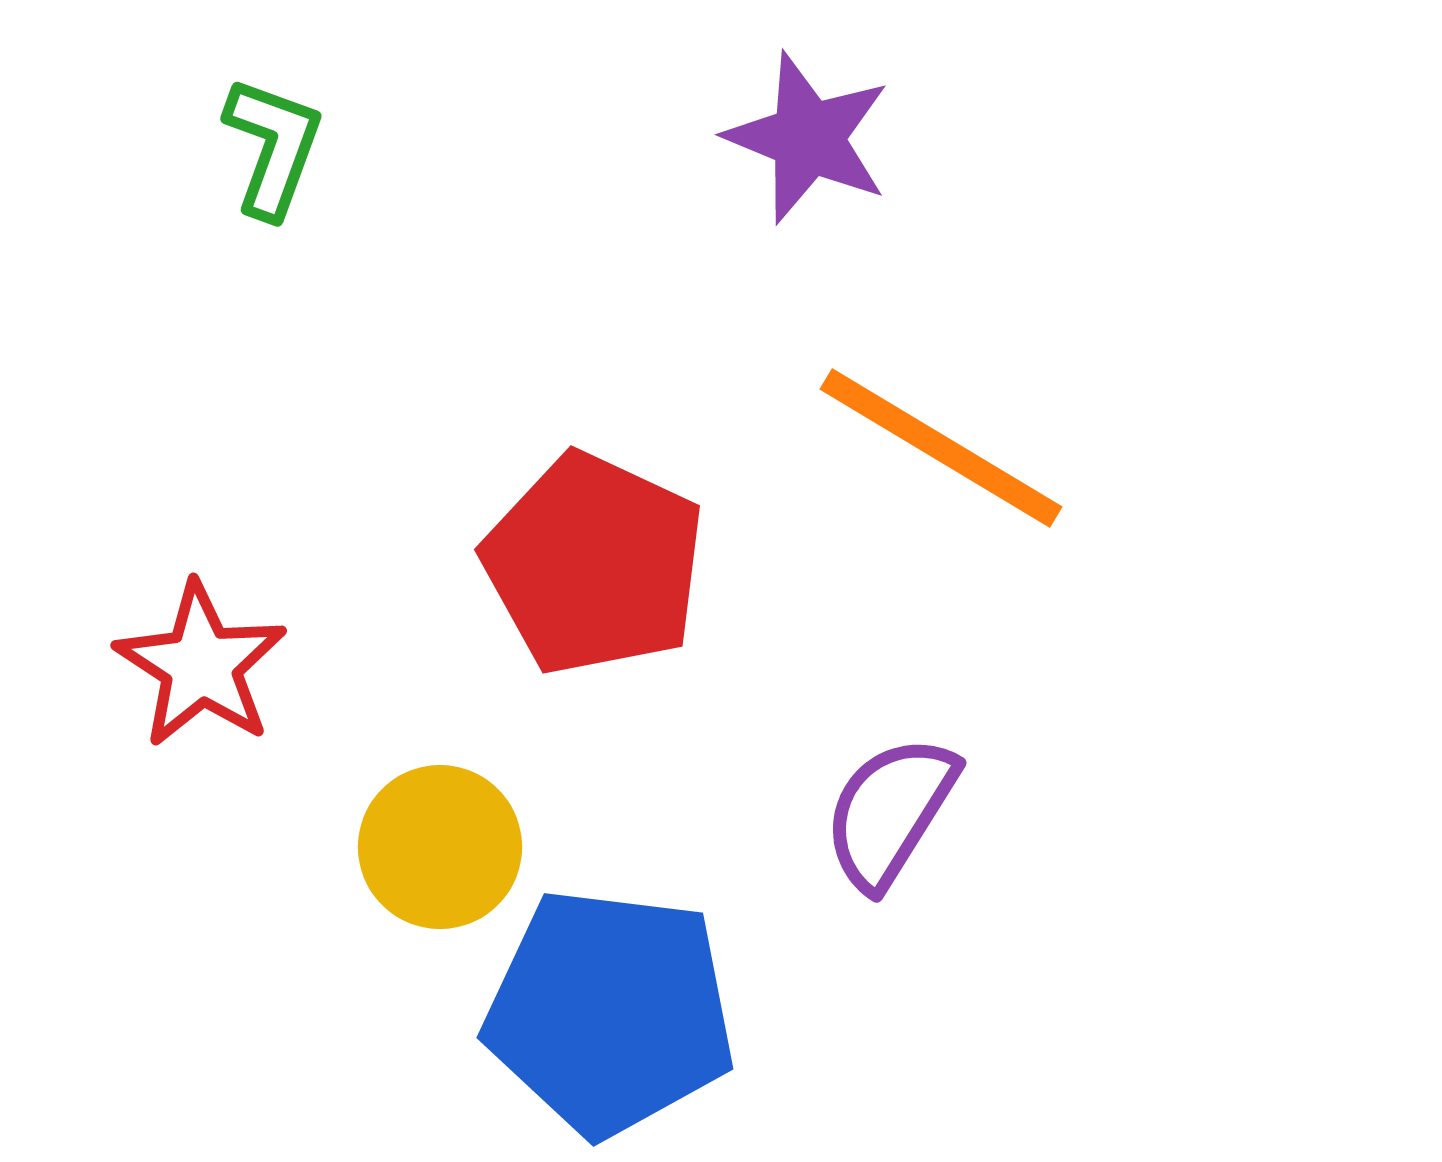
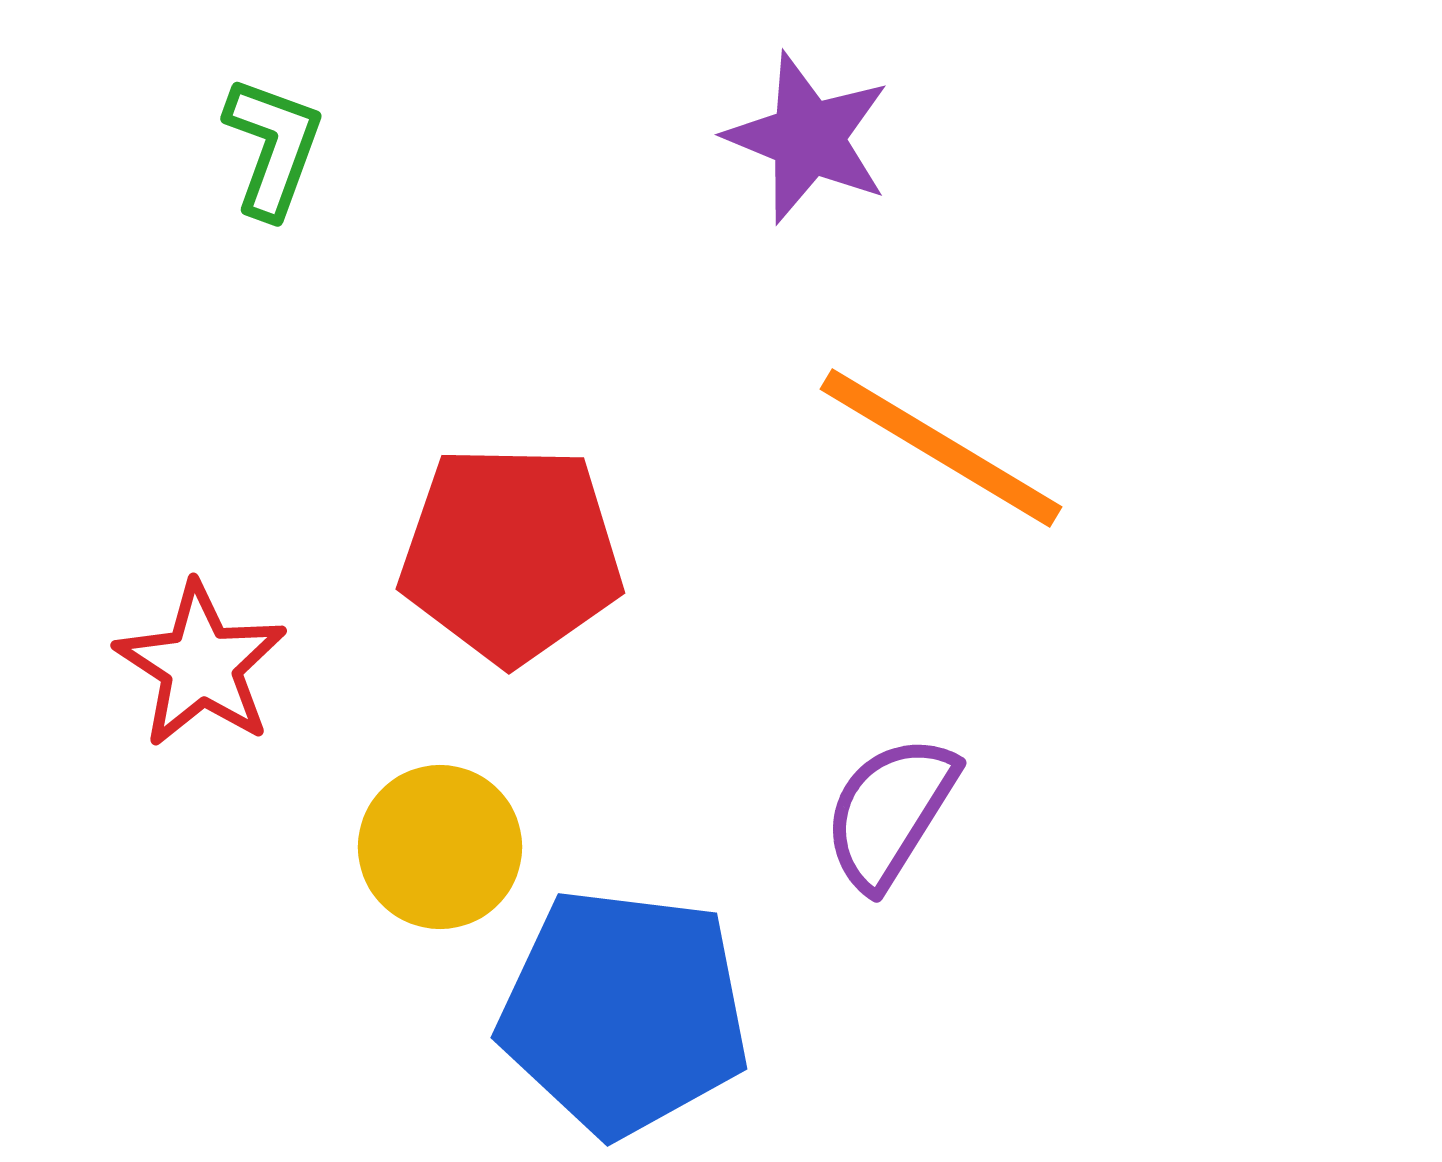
red pentagon: moved 83 px left, 10 px up; rotated 24 degrees counterclockwise
blue pentagon: moved 14 px right
